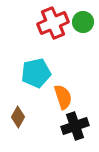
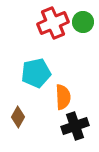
orange semicircle: rotated 15 degrees clockwise
